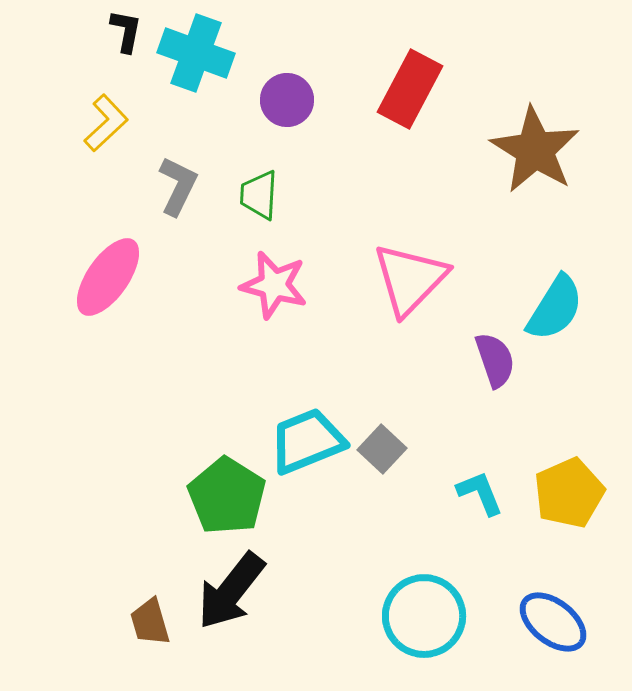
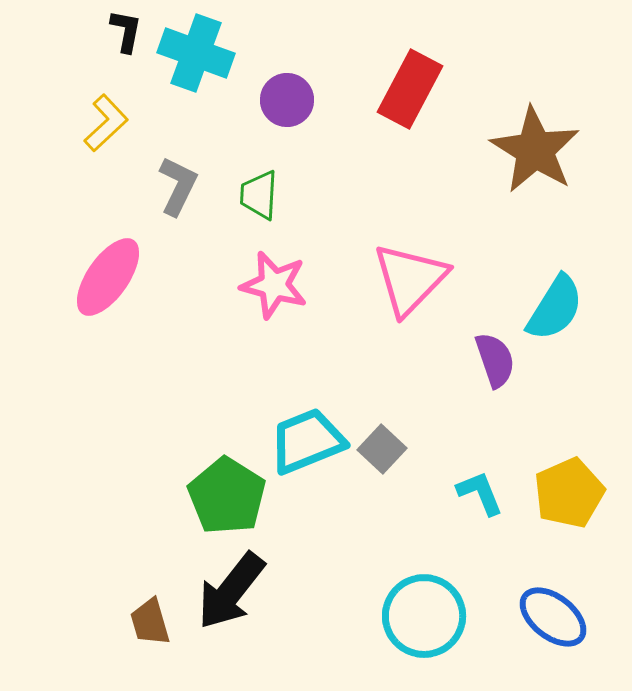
blue ellipse: moved 5 px up
